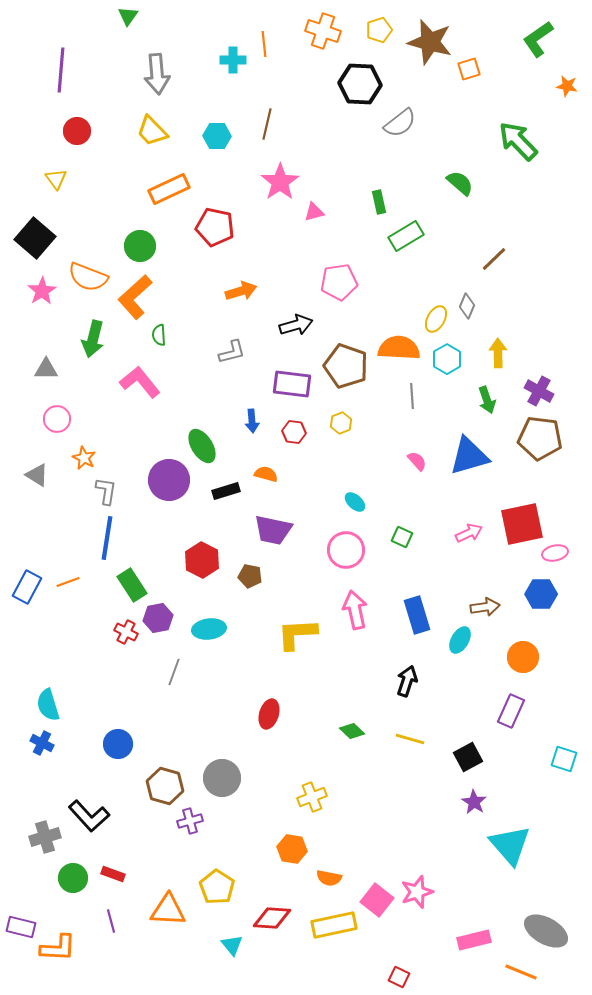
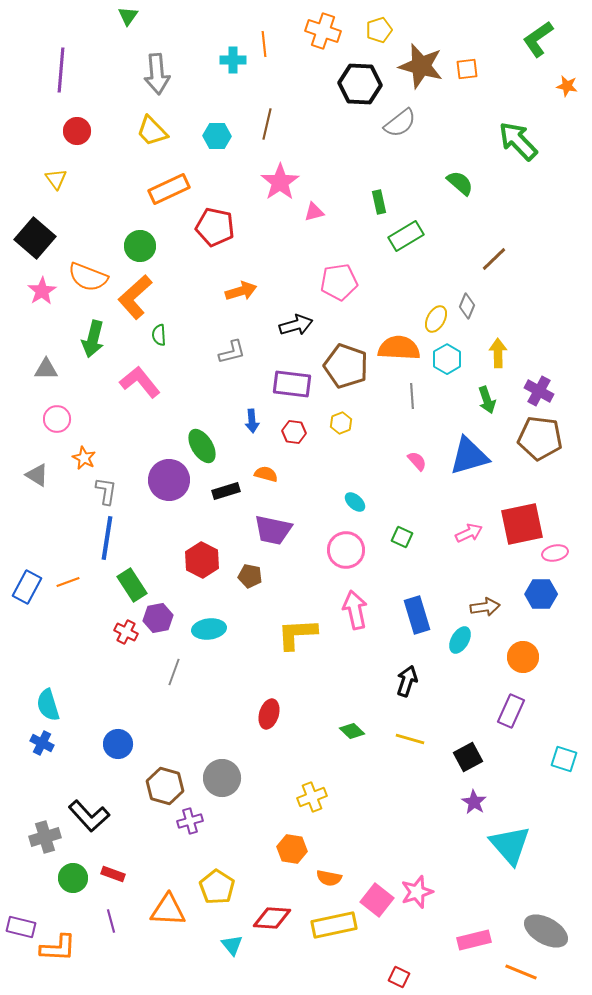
brown star at (430, 42): moved 9 px left, 24 px down
orange square at (469, 69): moved 2 px left; rotated 10 degrees clockwise
